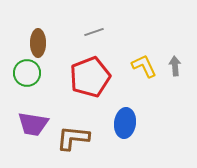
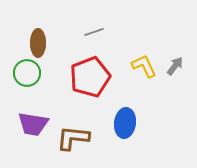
gray arrow: rotated 42 degrees clockwise
